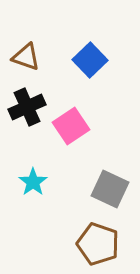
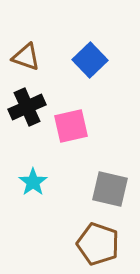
pink square: rotated 21 degrees clockwise
gray square: rotated 12 degrees counterclockwise
